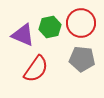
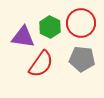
green hexagon: rotated 20 degrees counterclockwise
purple triangle: moved 2 px down; rotated 15 degrees counterclockwise
red semicircle: moved 5 px right, 5 px up
